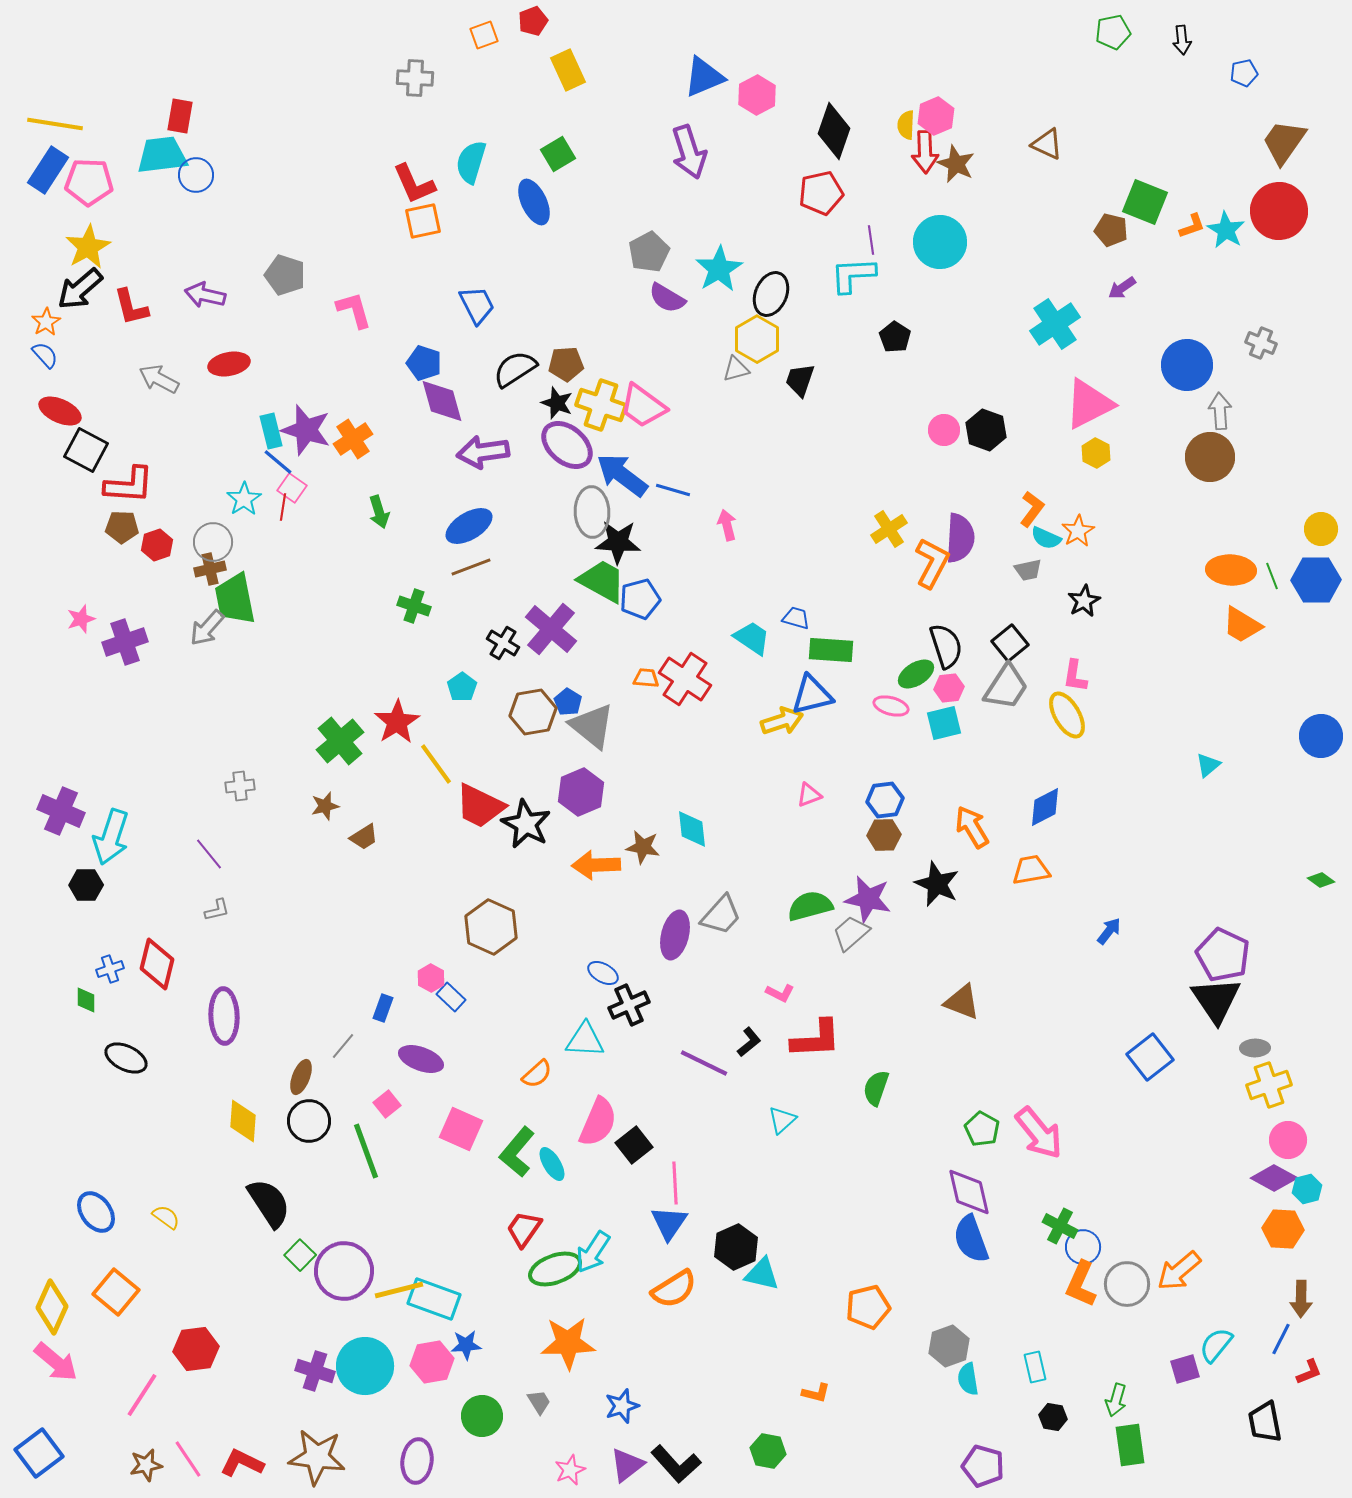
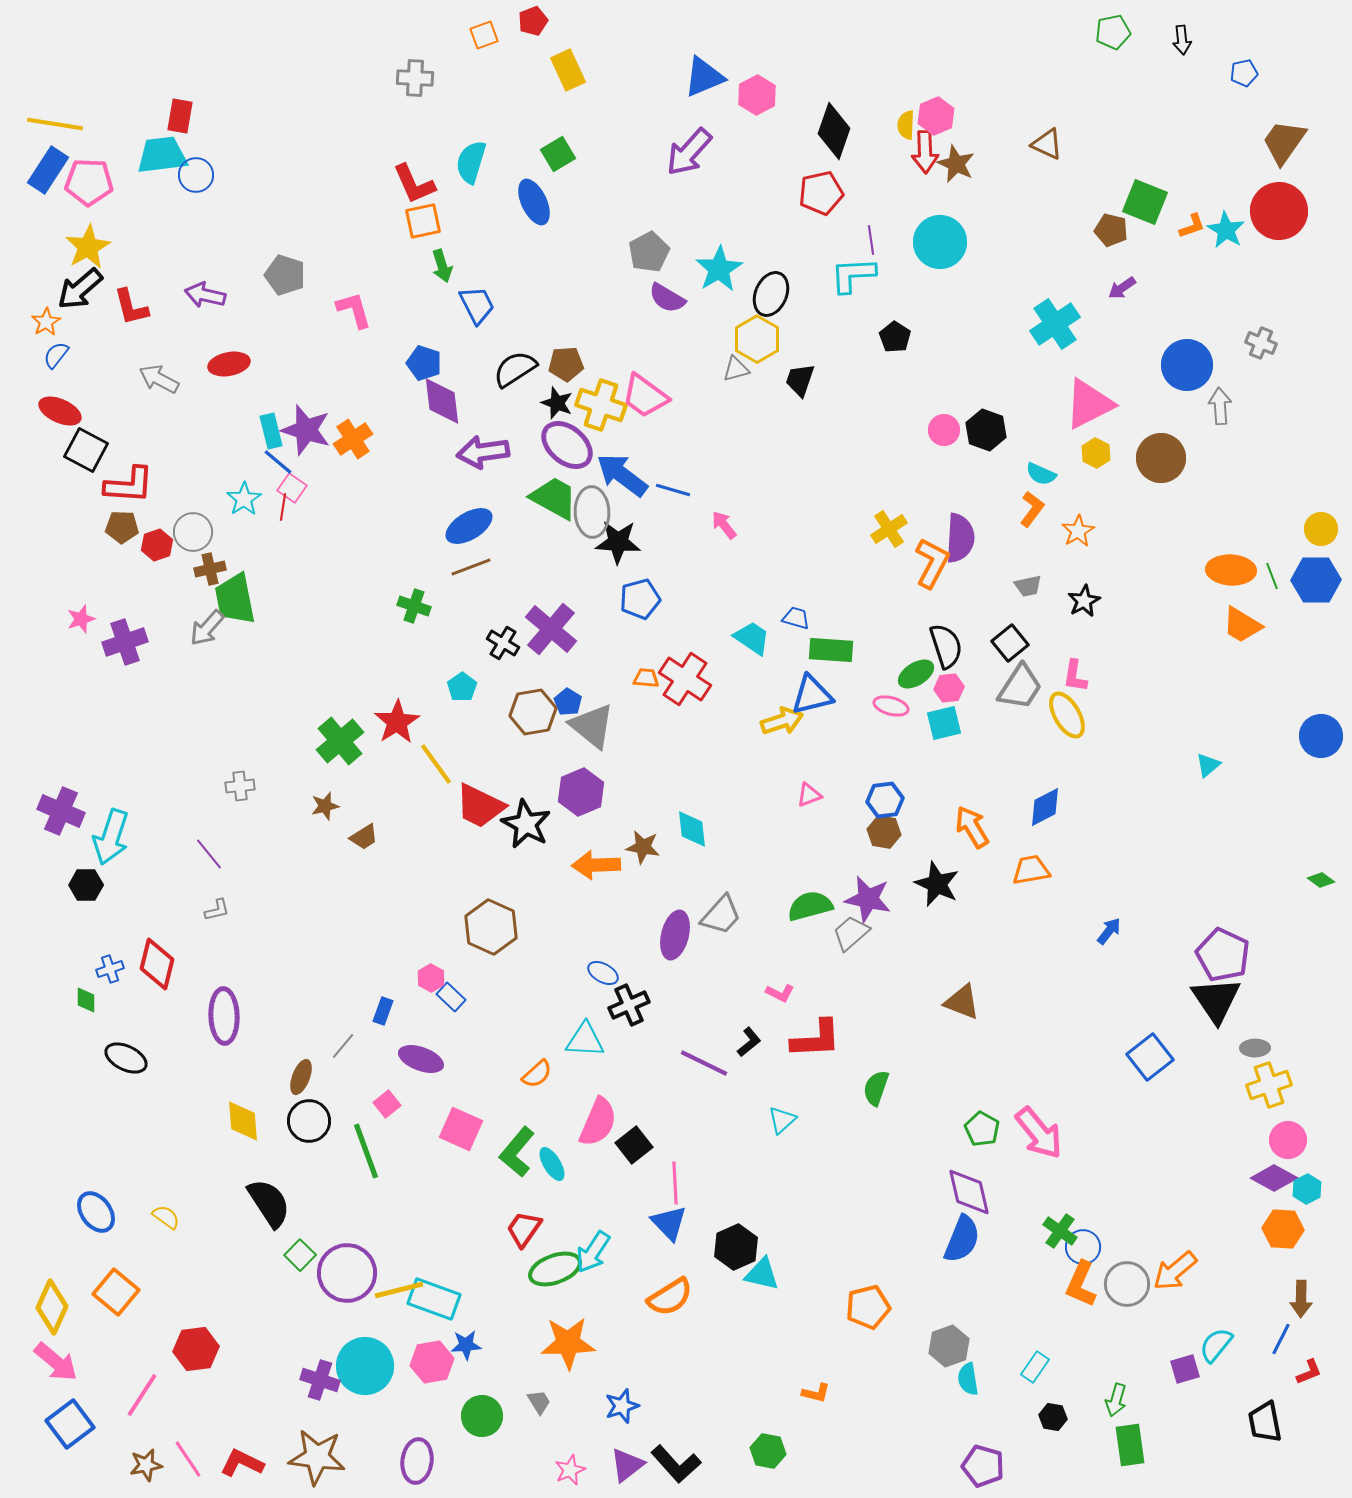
purple arrow at (689, 152): rotated 60 degrees clockwise
blue semicircle at (45, 355): moved 11 px right; rotated 100 degrees counterclockwise
purple diamond at (442, 401): rotated 9 degrees clockwise
pink trapezoid at (643, 406): moved 2 px right, 10 px up
gray arrow at (1220, 411): moved 5 px up
brown circle at (1210, 457): moved 49 px left, 1 px down
green arrow at (379, 512): moved 63 px right, 246 px up
pink arrow at (727, 525): moved 3 px left; rotated 24 degrees counterclockwise
cyan semicircle at (1046, 538): moved 5 px left, 64 px up
gray circle at (213, 542): moved 20 px left, 10 px up
gray trapezoid at (1028, 570): moved 16 px down
green trapezoid at (602, 581): moved 48 px left, 83 px up
gray trapezoid at (1006, 687): moved 14 px right
brown hexagon at (884, 835): moved 3 px up; rotated 12 degrees clockwise
blue rectangle at (383, 1008): moved 3 px down
yellow diamond at (243, 1121): rotated 9 degrees counterclockwise
cyan hexagon at (1307, 1189): rotated 12 degrees counterclockwise
blue triangle at (669, 1223): rotated 18 degrees counterclockwise
green cross at (1060, 1226): moved 5 px down; rotated 8 degrees clockwise
blue semicircle at (971, 1239): moved 9 px left; rotated 138 degrees counterclockwise
purple circle at (344, 1271): moved 3 px right, 2 px down
orange arrow at (1179, 1271): moved 4 px left
orange semicircle at (674, 1289): moved 4 px left, 8 px down
cyan rectangle at (1035, 1367): rotated 48 degrees clockwise
purple cross at (315, 1371): moved 5 px right, 9 px down
blue square at (39, 1453): moved 31 px right, 29 px up
